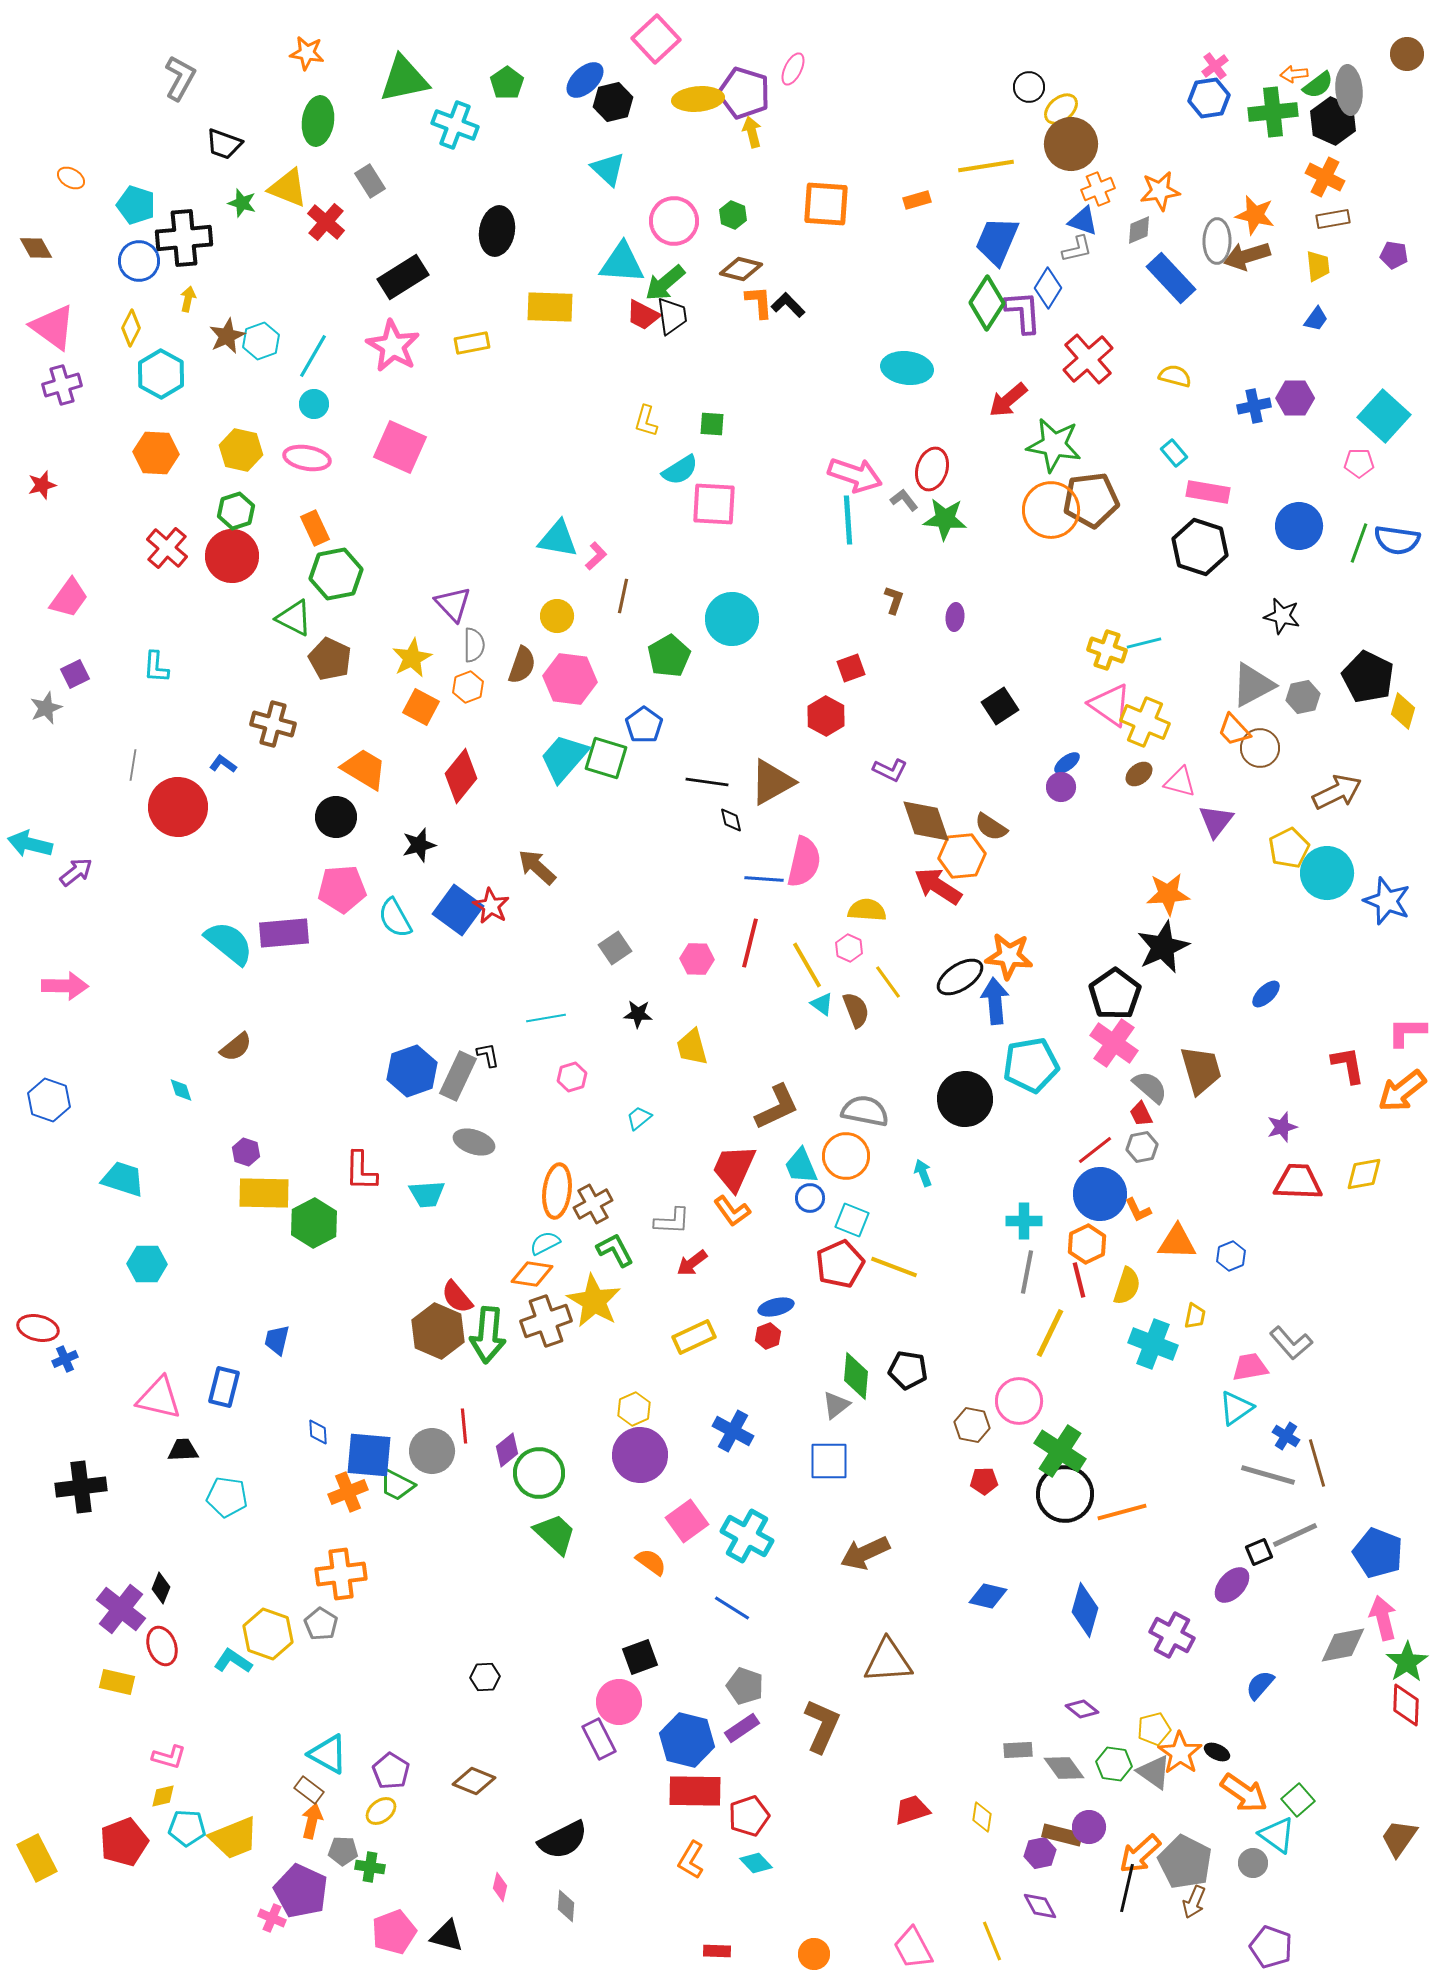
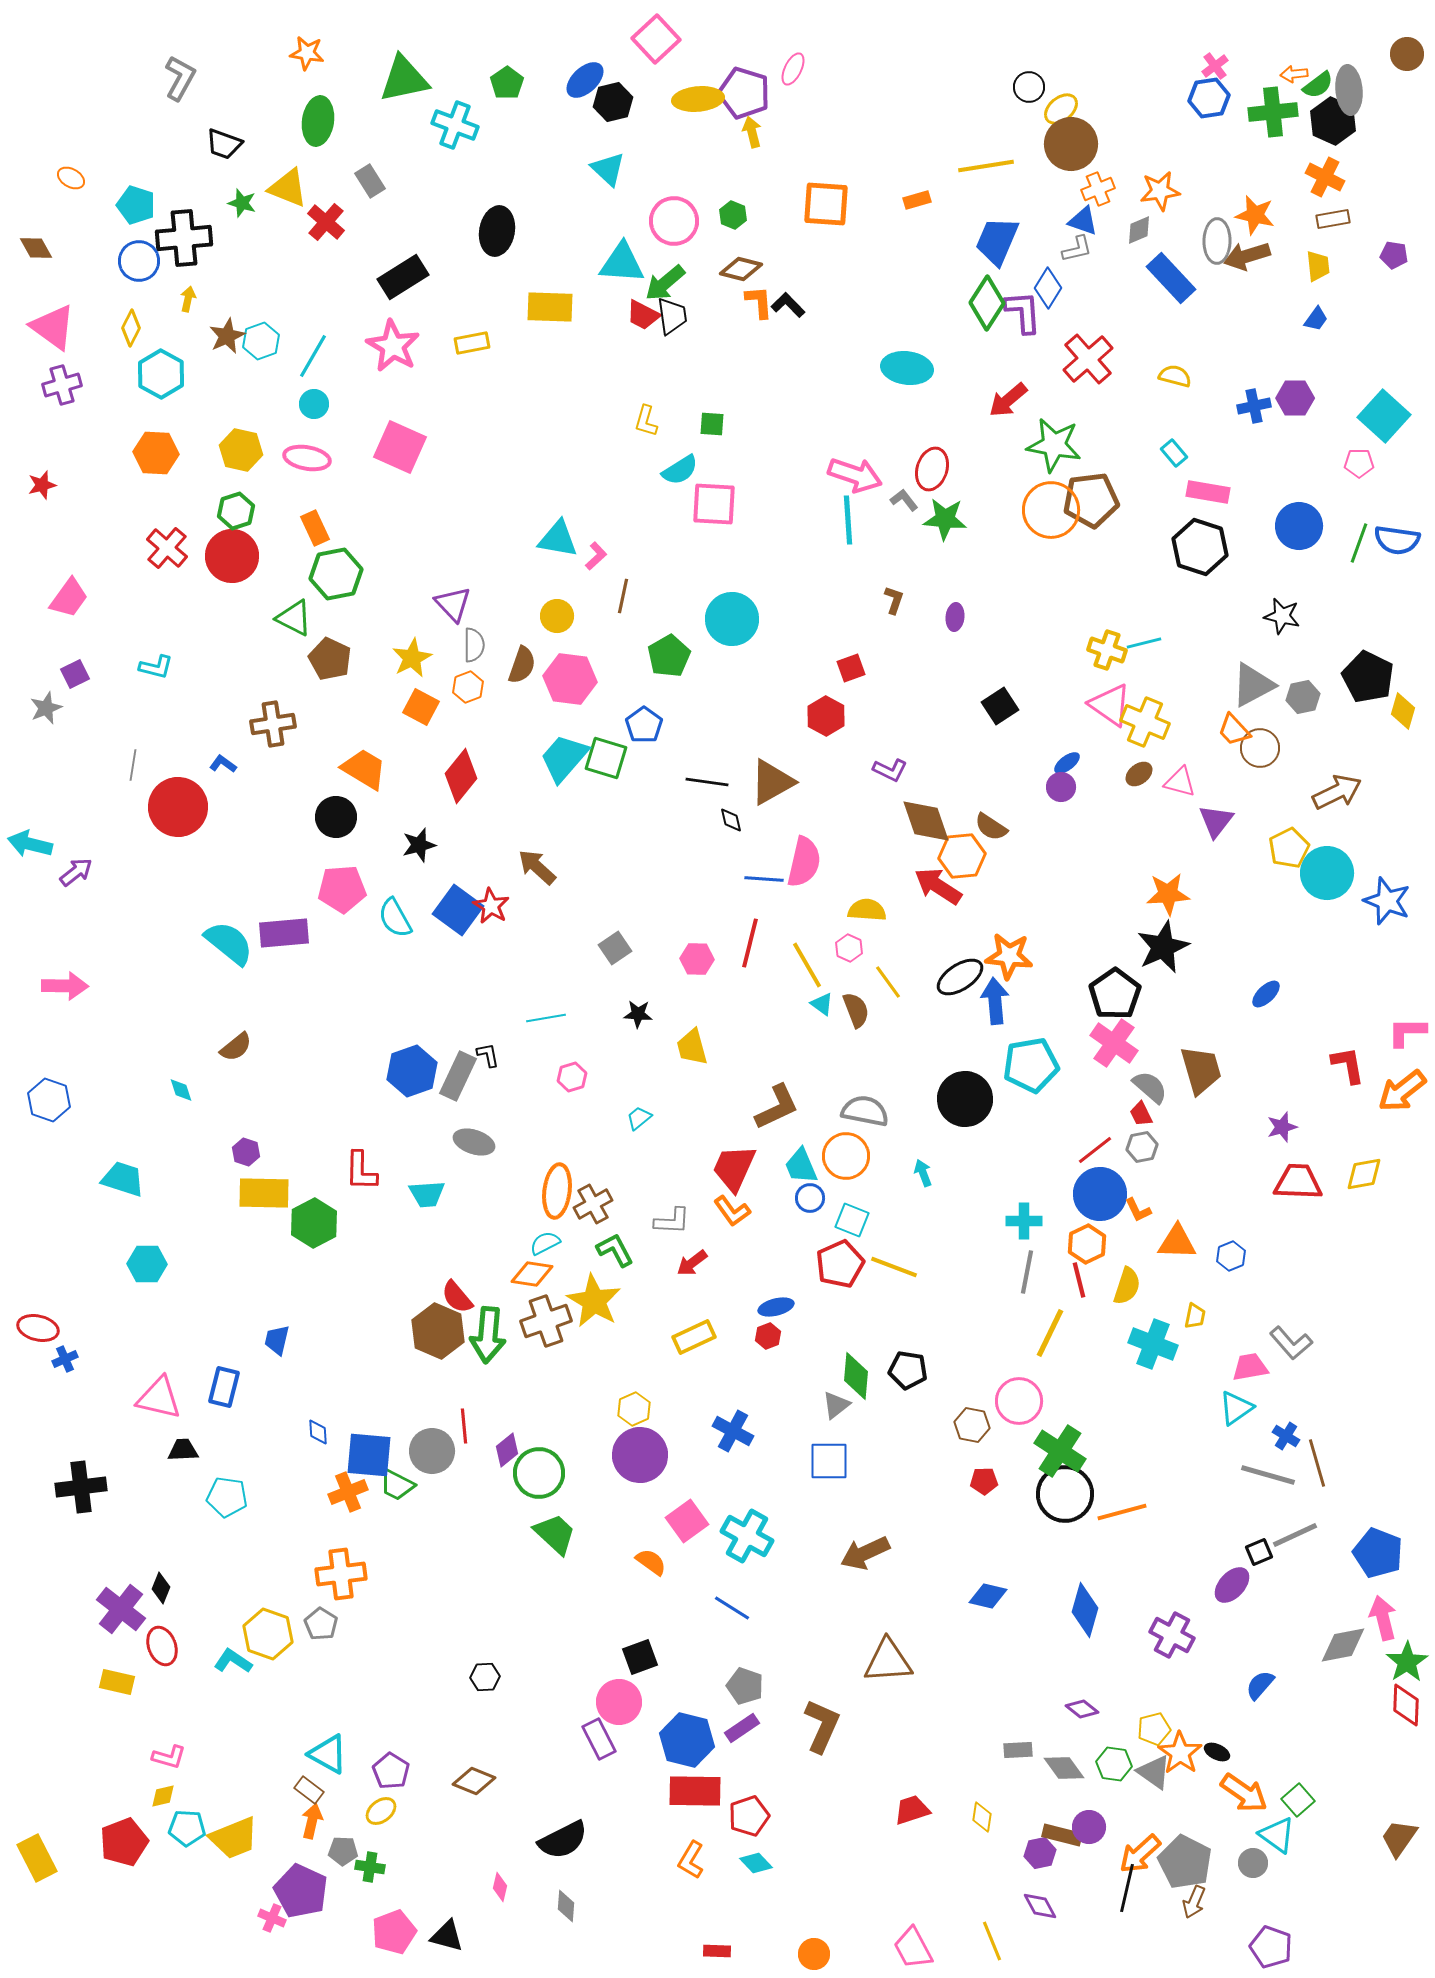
cyan L-shape at (156, 667): rotated 80 degrees counterclockwise
brown cross at (273, 724): rotated 24 degrees counterclockwise
